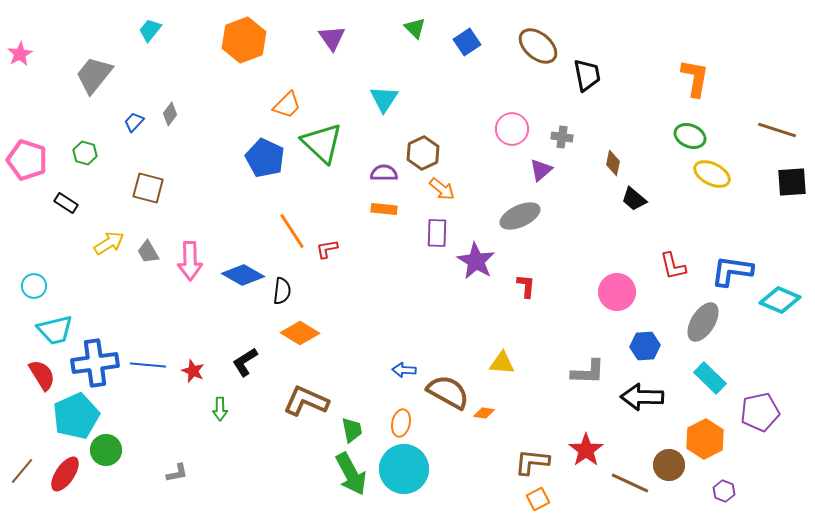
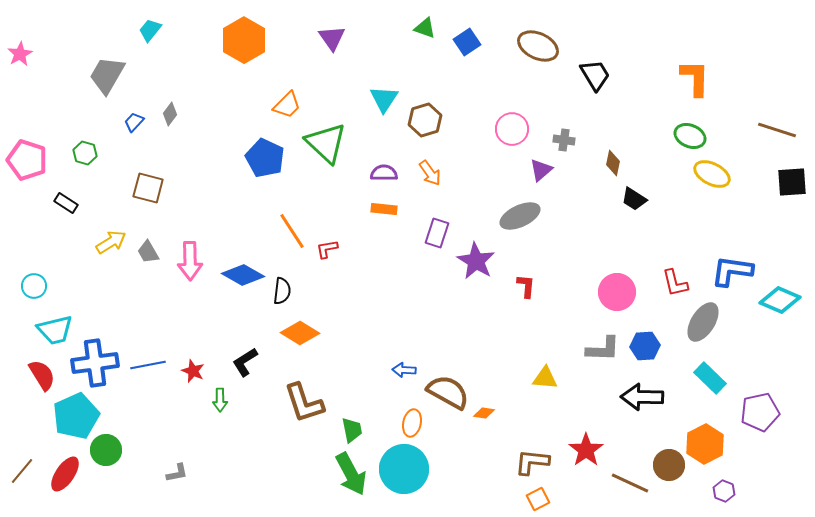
green triangle at (415, 28): moved 10 px right; rotated 25 degrees counterclockwise
orange hexagon at (244, 40): rotated 9 degrees counterclockwise
brown ellipse at (538, 46): rotated 15 degrees counterclockwise
gray trapezoid at (94, 75): moved 13 px right; rotated 9 degrees counterclockwise
black trapezoid at (587, 75): moved 8 px right; rotated 20 degrees counterclockwise
orange L-shape at (695, 78): rotated 9 degrees counterclockwise
gray cross at (562, 137): moved 2 px right, 3 px down
green triangle at (322, 143): moved 4 px right
brown hexagon at (423, 153): moved 2 px right, 33 px up; rotated 8 degrees clockwise
orange arrow at (442, 189): moved 12 px left, 16 px up; rotated 16 degrees clockwise
black trapezoid at (634, 199): rotated 8 degrees counterclockwise
purple rectangle at (437, 233): rotated 16 degrees clockwise
yellow arrow at (109, 243): moved 2 px right, 1 px up
red L-shape at (673, 266): moved 2 px right, 17 px down
yellow triangle at (502, 363): moved 43 px right, 15 px down
blue line at (148, 365): rotated 16 degrees counterclockwise
gray L-shape at (588, 372): moved 15 px right, 23 px up
brown L-shape at (306, 401): moved 2 px left, 2 px down; rotated 132 degrees counterclockwise
green arrow at (220, 409): moved 9 px up
orange ellipse at (401, 423): moved 11 px right
orange hexagon at (705, 439): moved 5 px down
